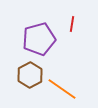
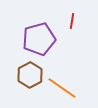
red line: moved 3 px up
orange line: moved 1 px up
